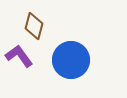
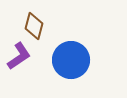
purple L-shape: rotated 92 degrees clockwise
